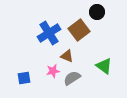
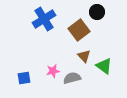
blue cross: moved 5 px left, 14 px up
brown triangle: moved 17 px right; rotated 24 degrees clockwise
gray semicircle: rotated 18 degrees clockwise
